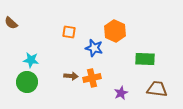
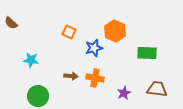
orange square: rotated 16 degrees clockwise
blue star: rotated 30 degrees counterclockwise
green rectangle: moved 2 px right, 6 px up
orange cross: moved 3 px right; rotated 24 degrees clockwise
green circle: moved 11 px right, 14 px down
purple star: moved 3 px right
